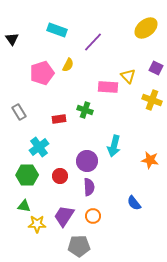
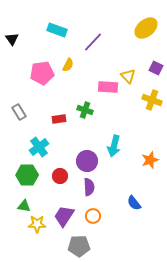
pink pentagon: rotated 10 degrees clockwise
orange star: rotated 30 degrees counterclockwise
